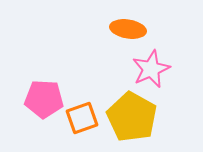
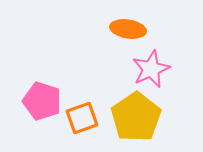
pink pentagon: moved 2 px left, 2 px down; rotated 15 degrees clockwise
yellow pentagon: moved 4 px right; rotated 9 degrees clockwise
